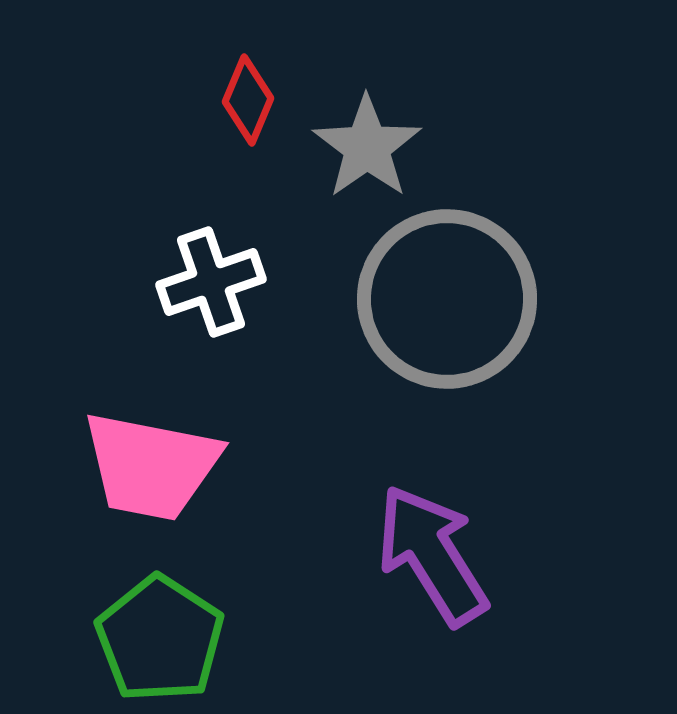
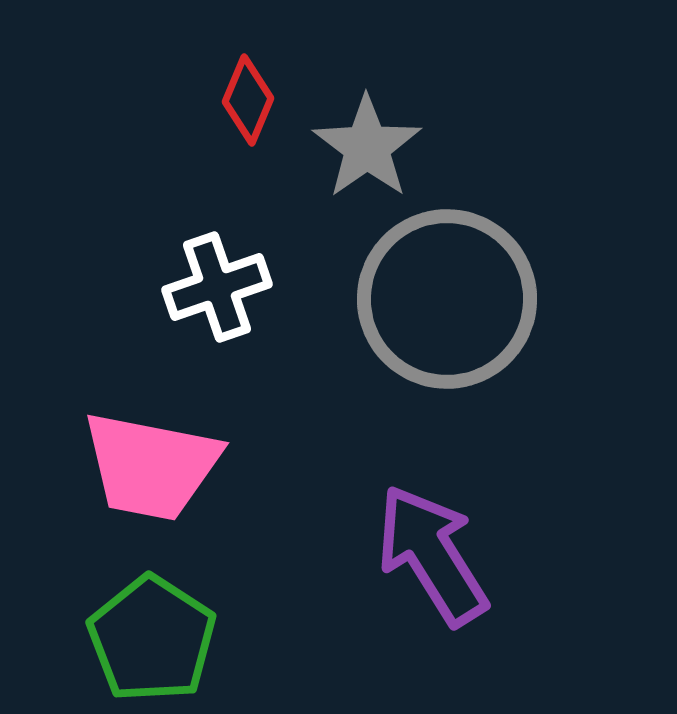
white cross: moved 6 px right, 5 px down
green pentagon: moved 8 px left
